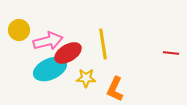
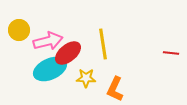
red ellipse: rotated 8 degrees counterclockwise
